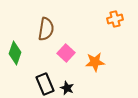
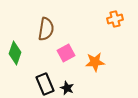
pink square: rotated 18 degrees clockwise
